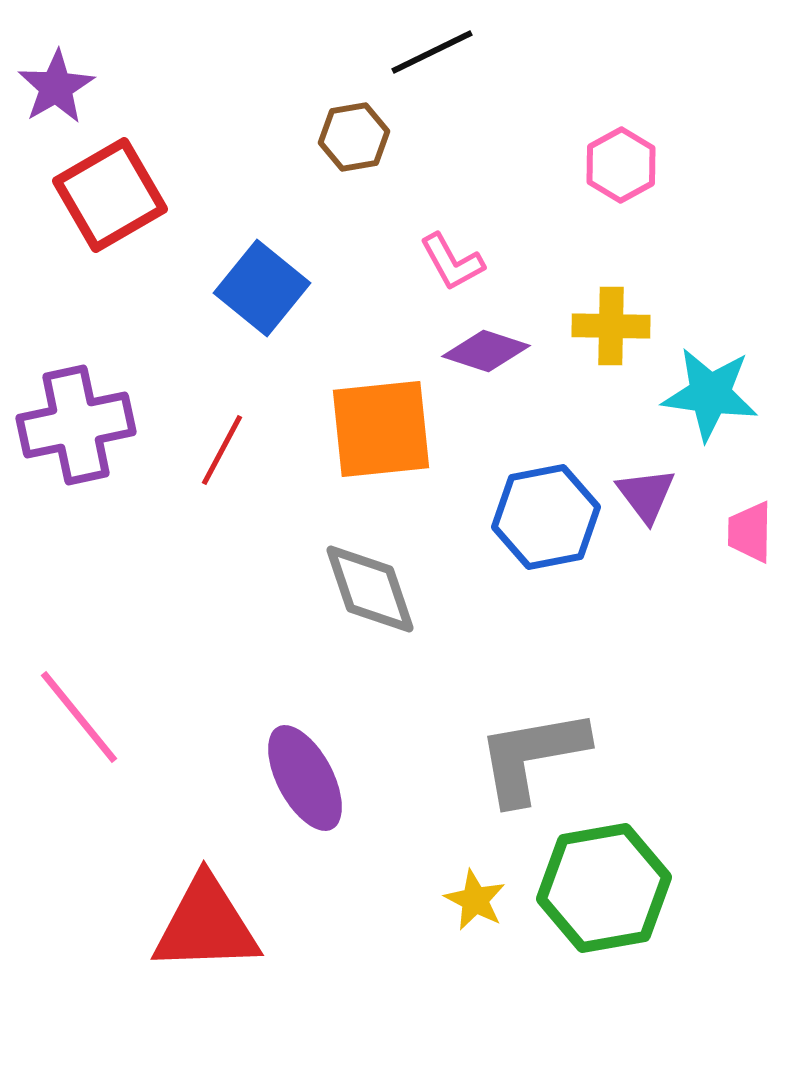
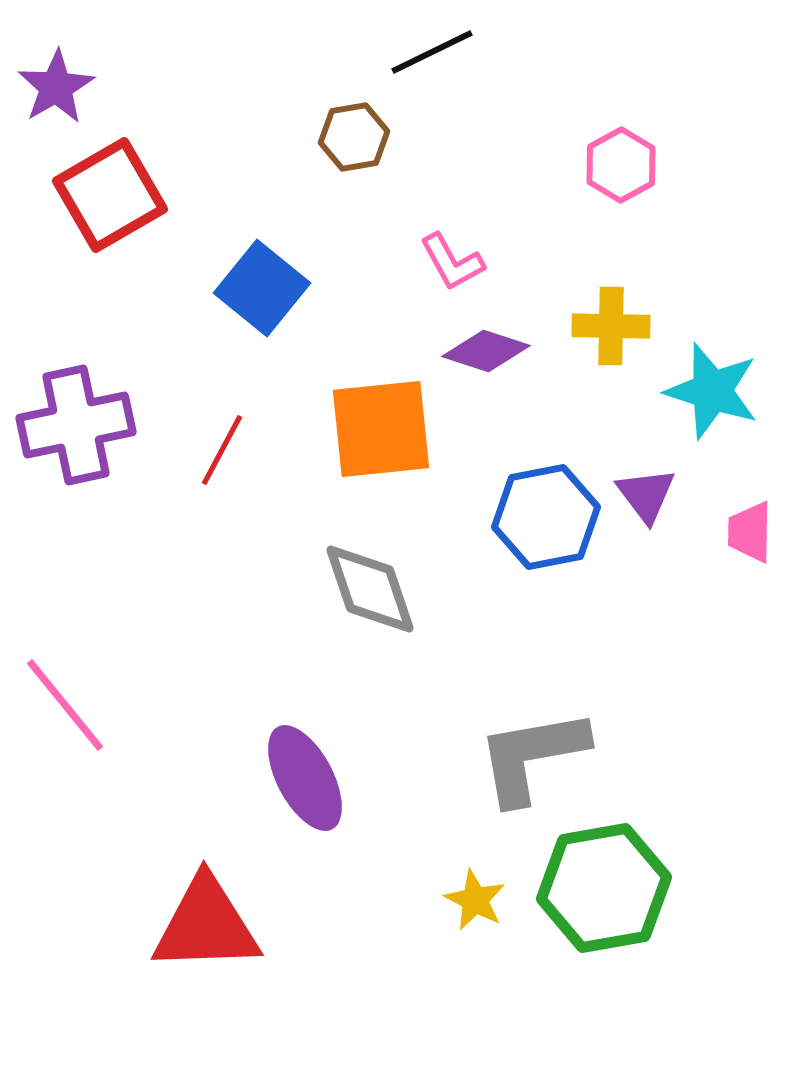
cyan star: moved 2 px right, 3 px up; rotated 10 degrees clockwise
pink line: moved 14 px left, 12 px up
